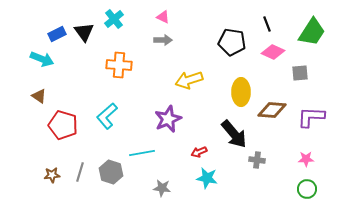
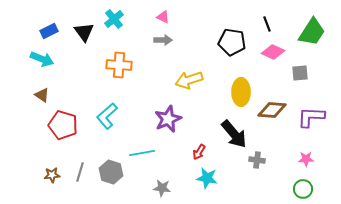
blue rectangle: moved 8 px left, 3 px up
brown triangle: moved 3 px right, 1 px up
red arrow: rotated 35 degrees counterclockwise
green circle: moved 4 px left
